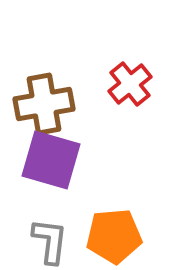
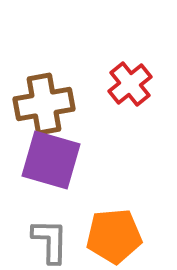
gray L-shape: rotated 6 degrees counterclockwise
